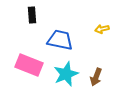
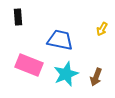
black rectangle: moved 14 px left, 2 px down
yellow arrow: rotated 48 degrees counterclockwise
